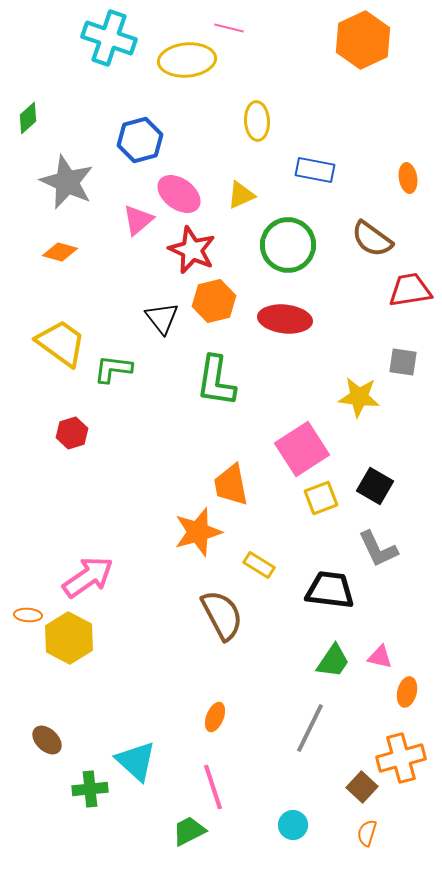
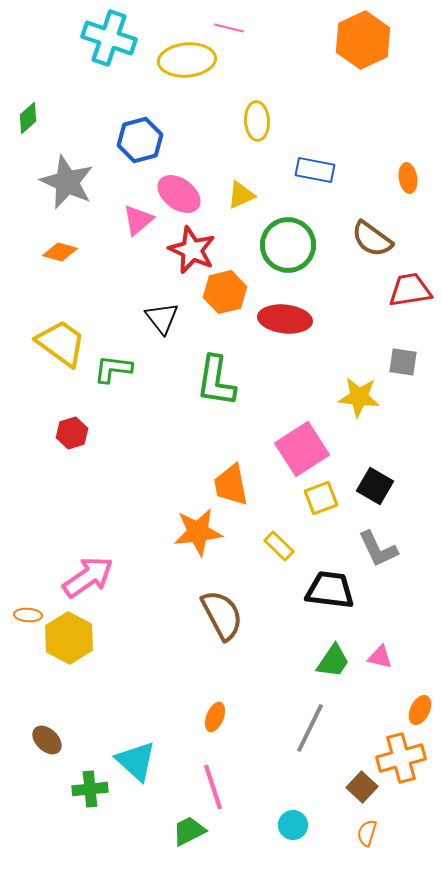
orange hexagon at (214, 301): moved 11 px right, 9 px up
orange star at (198, 532): rotated 9 degrees clockwise
yellow rectangle at (259, 565): moved 20 px right, 19 px up; rotated 12 degrees clockwise
orange ellipse at (407, 692): moved 13 px right, 18 px down; rotated 12 degrees clockwise
